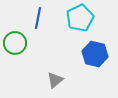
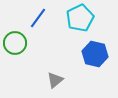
blue line: rotated 25 degrees clockwise
